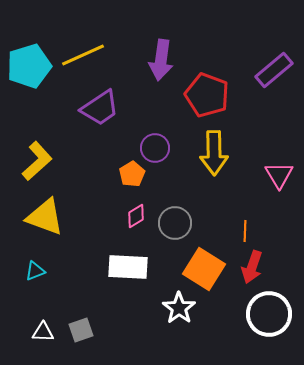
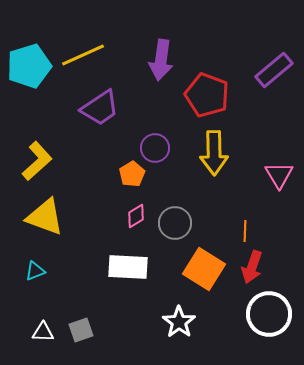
white star: moved 14 px down
